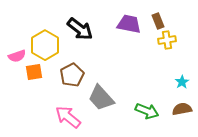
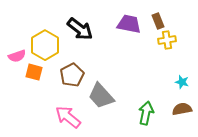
orange square: rotated 24 degrees clockwise
cyan star: rotated 24 degrees counterclockwise
gray trapezoid: moved 2 px up
green arrow: moved 1 px left, 2 px down; rotated 100 degrees counterclockwise
